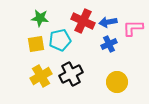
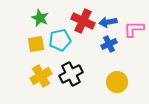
green star: rotated 18 degrees clockwise
pink L-shape: moved 1 px right, 1 px down
